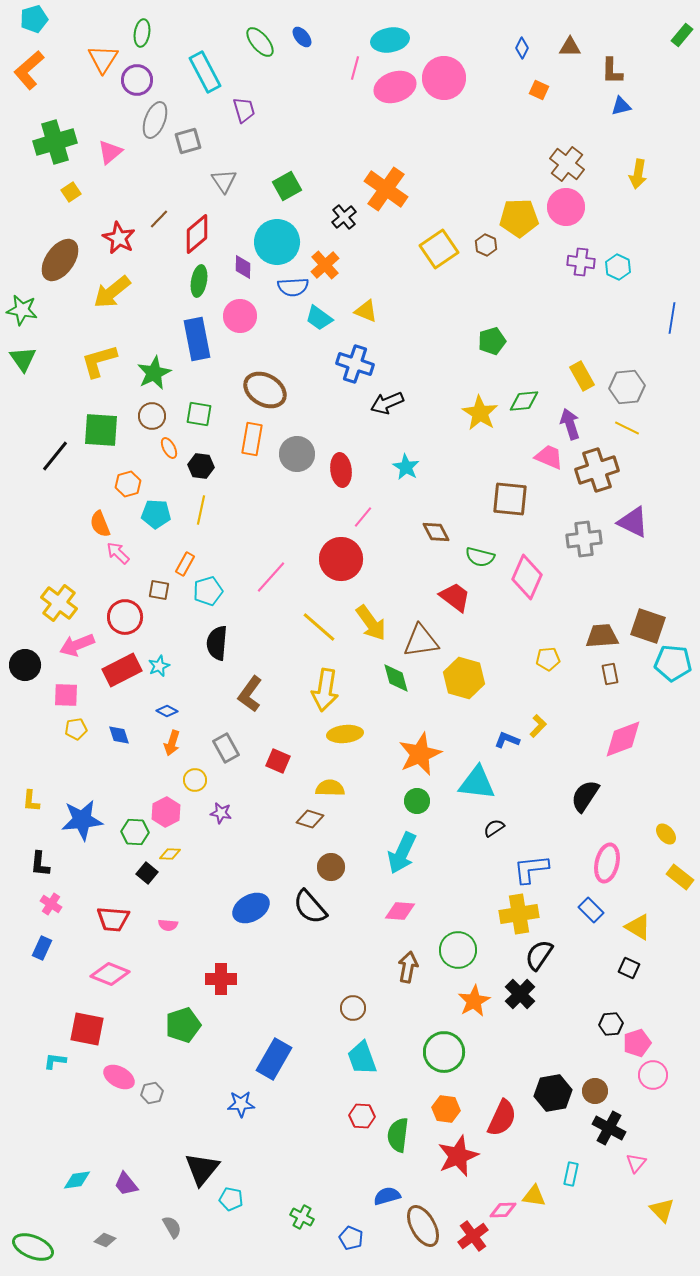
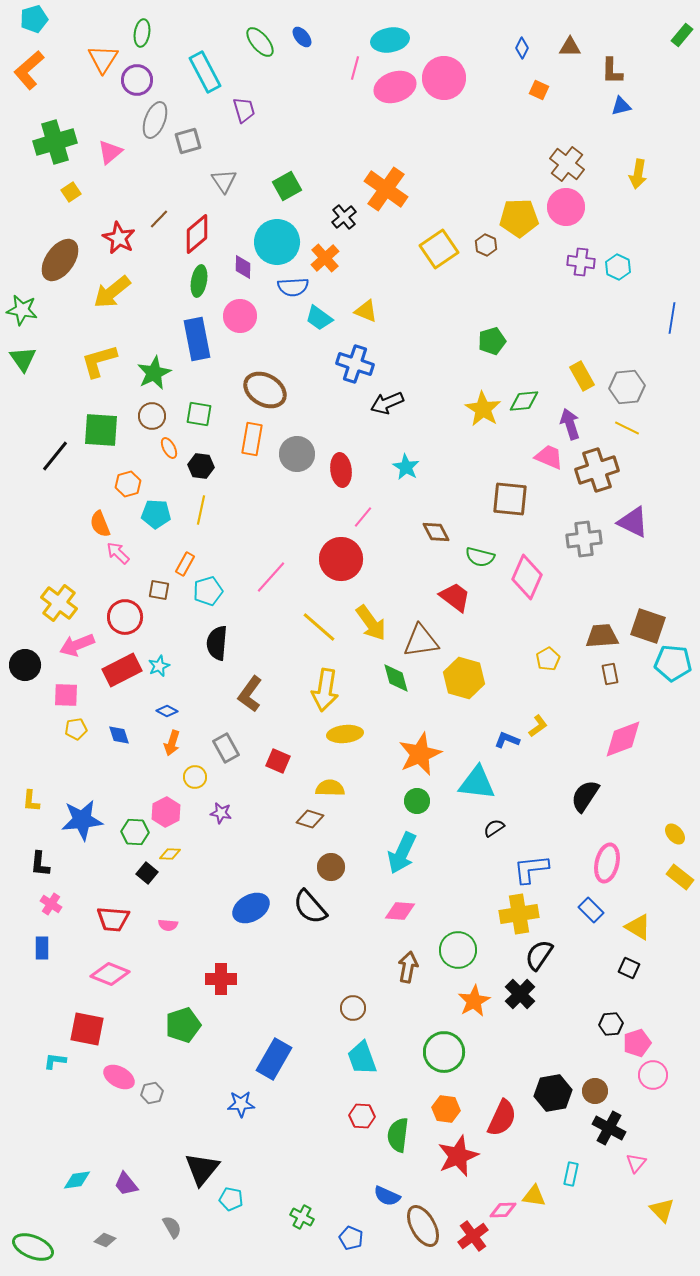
orange cross at (325, 265): moved 7 px up
yellow star at (480, 413): moved 3 px right, 4 px up
yellow pentagon at (548, 659): rotated 25 degrees counterclockwise
yellow L-shape at (538, 726): rotated 10 degrees clockwise
yellow circle at (195, 780): moved 3 px up
yellow ellipse at (666, 834): moved 9 px right
blue rectangle at (42, 948): rotated 25 degrees counterclockwise
blue semicircle at (387, 1196): rotated 140 degrees counterclockwise
